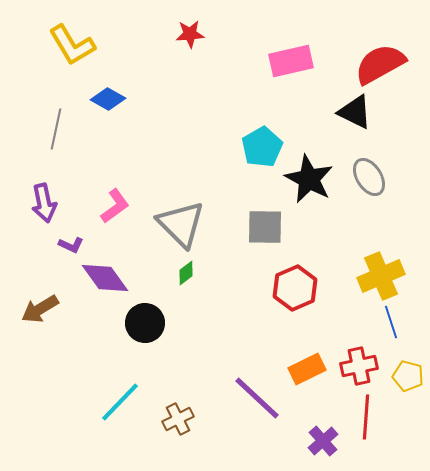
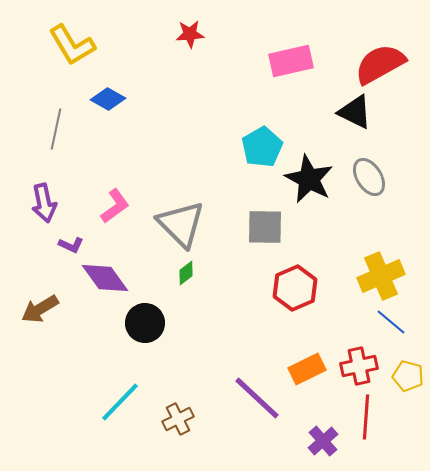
blue line: rotated 32 degrees counterclockwise
